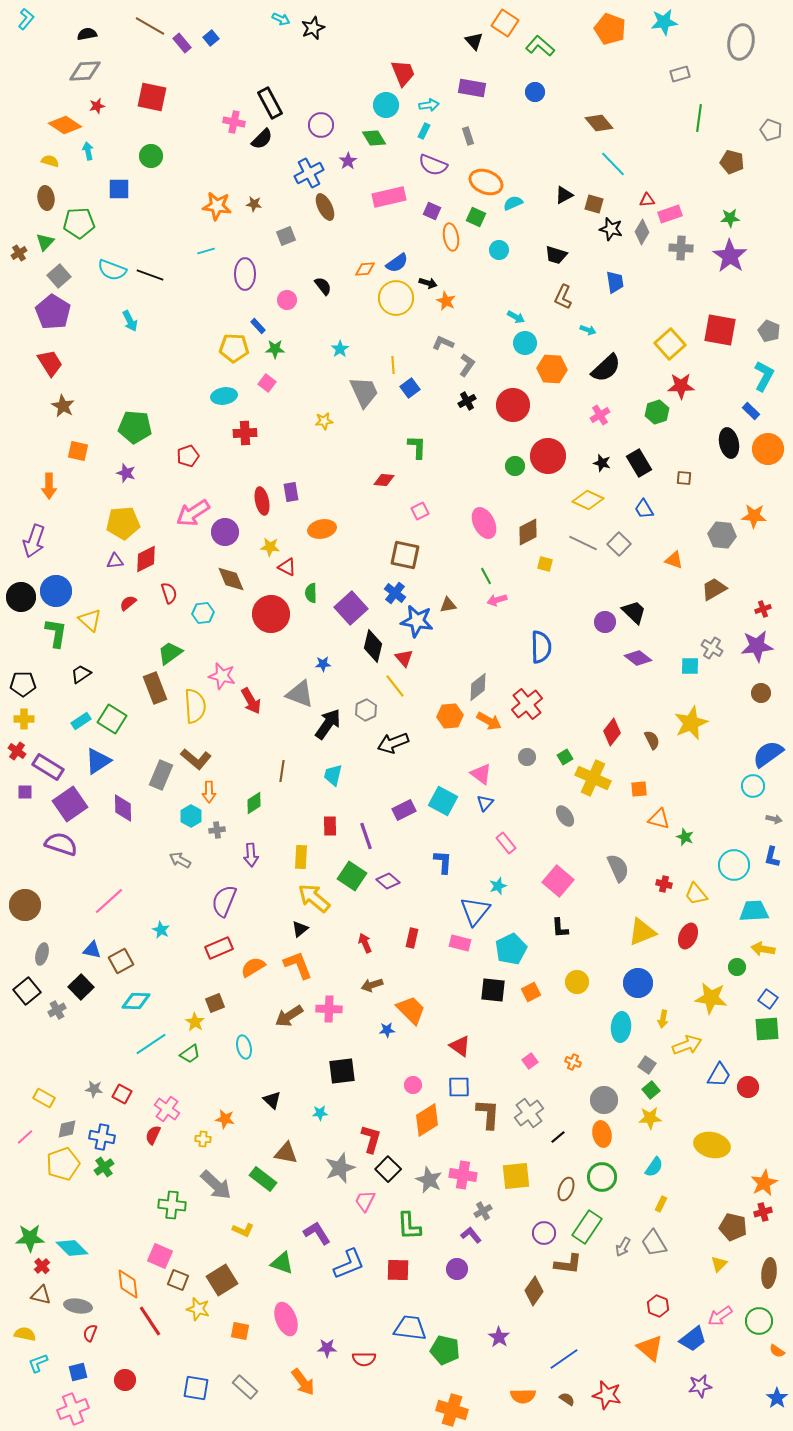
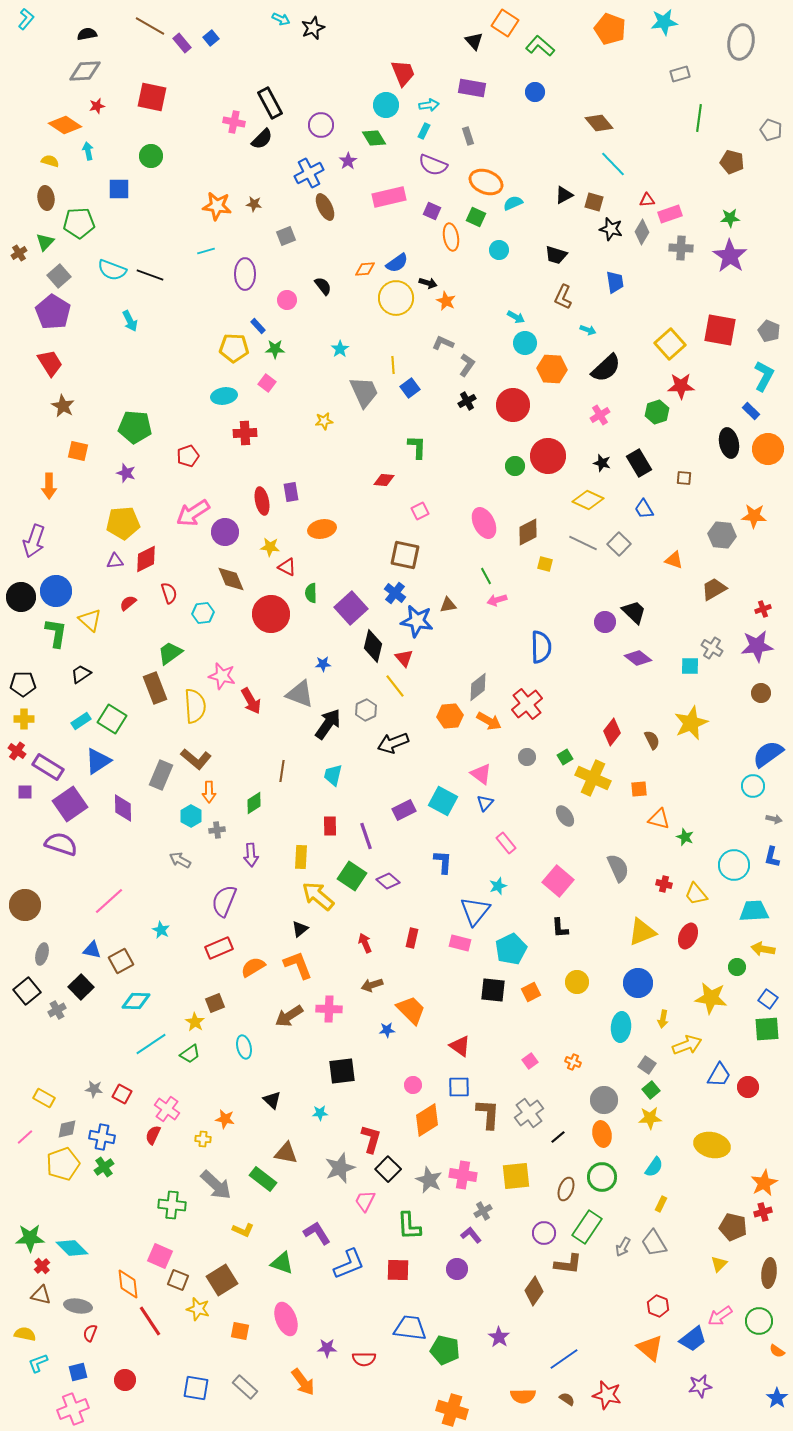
brown square at (594, 204): moved 2 px up
yellow arrow at (314, 898): moved 4 px right, 2 px up
